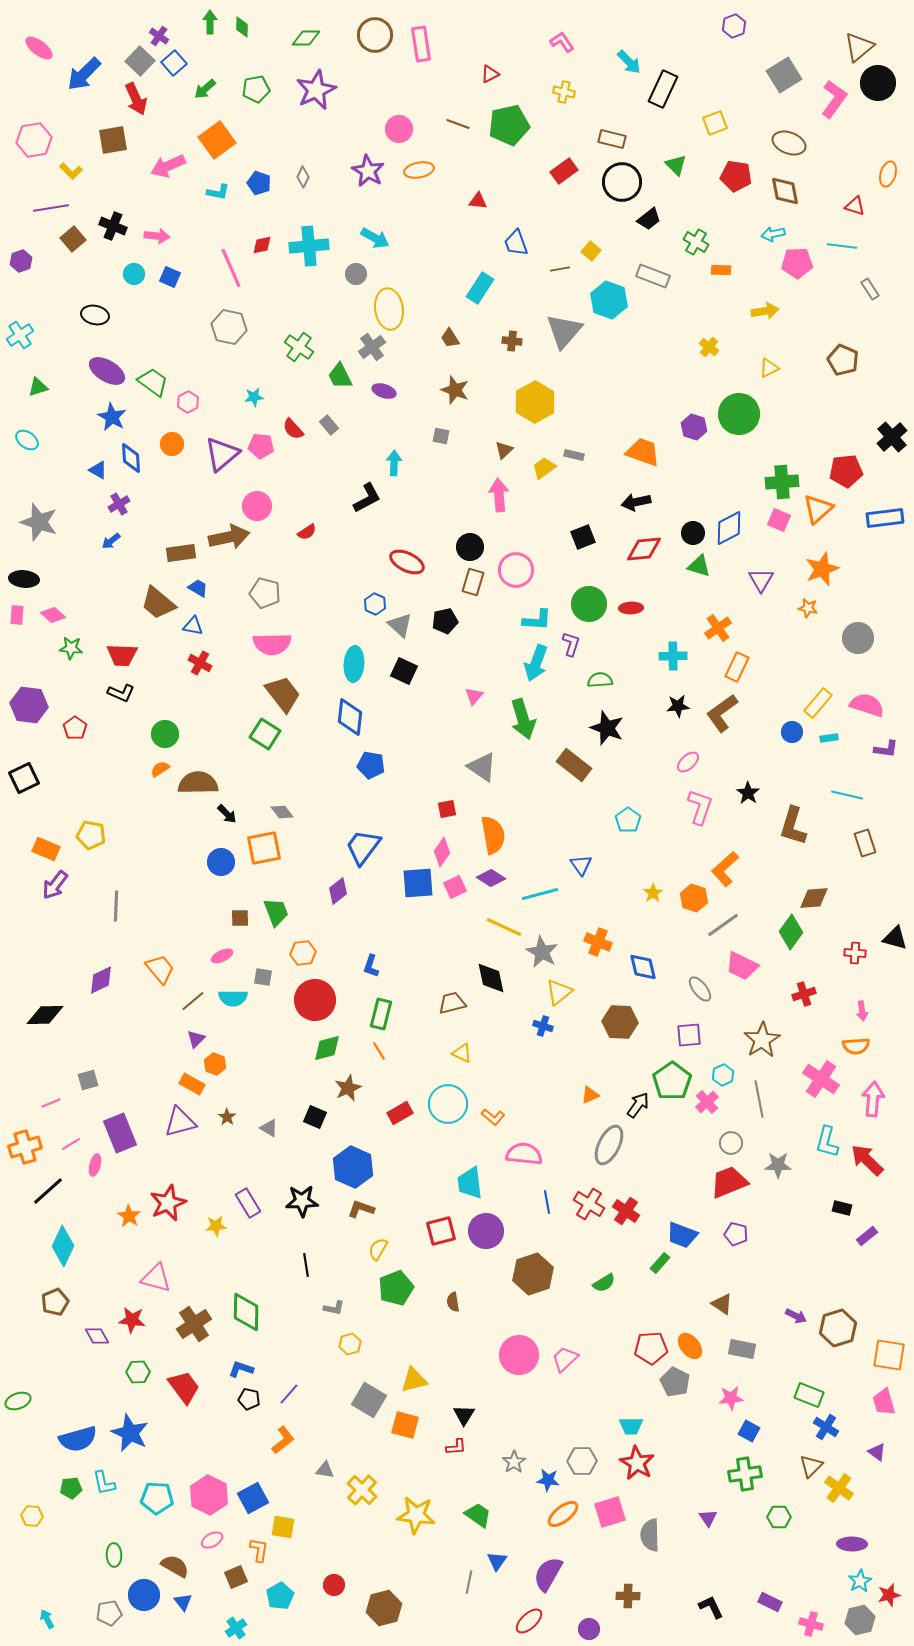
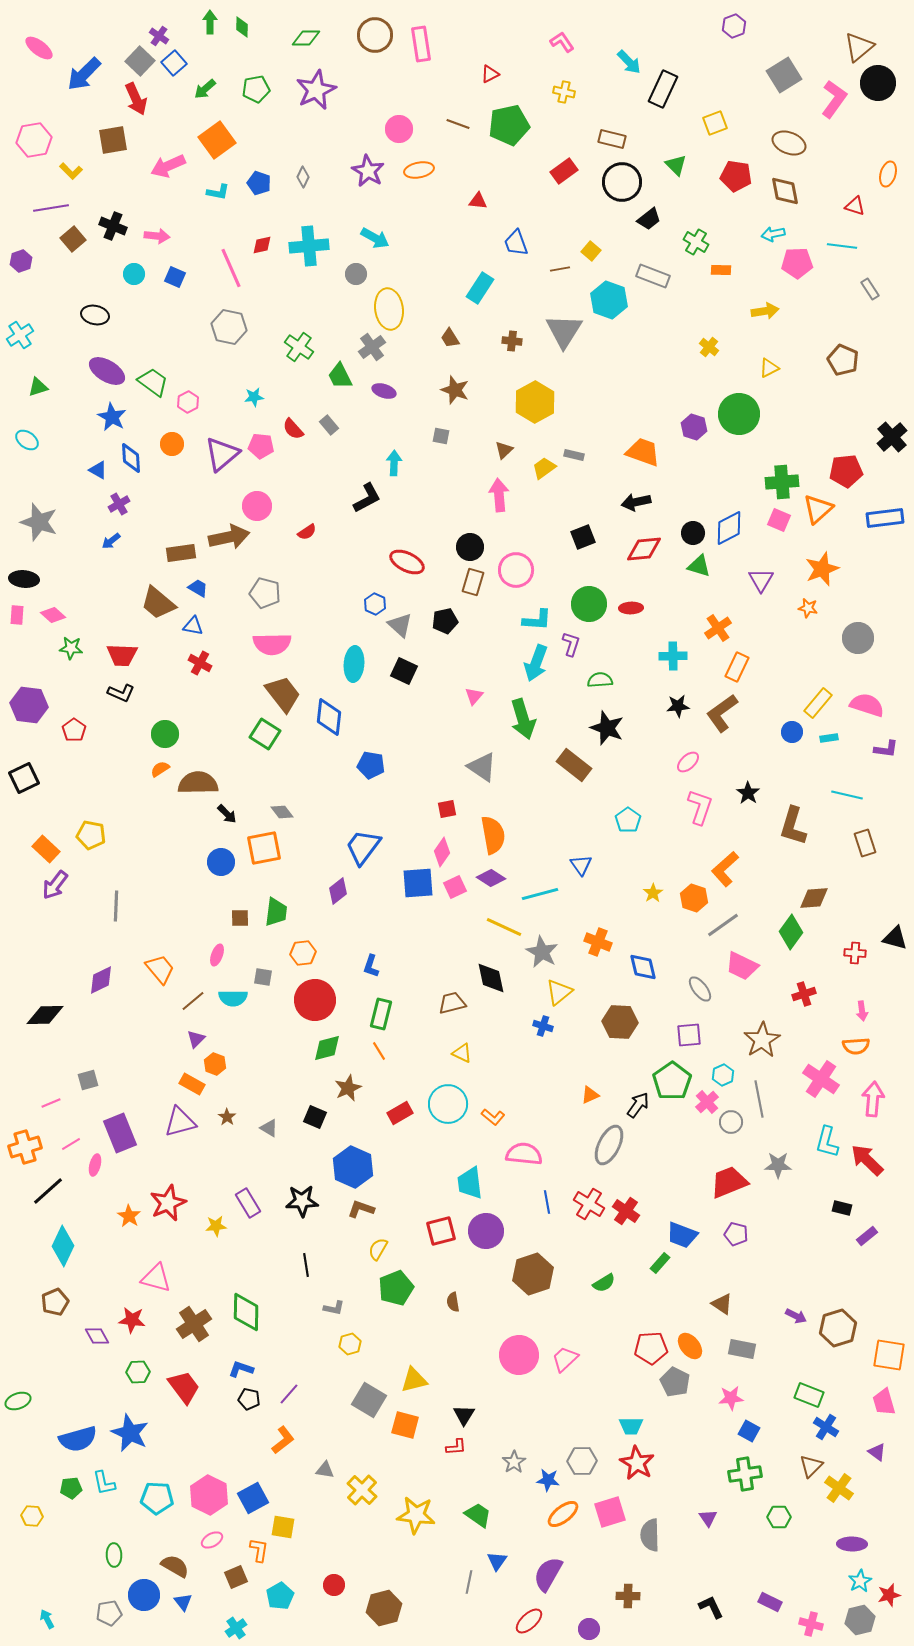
blue square at (170, 277): moved 5 px right
gray triangle at (564, 331): rotated 9 degrees counterclockwise
blue diamond at (350, 717): moved 21 px left
red pentagon at (75, 728): moved 1 px left, 2 px down
orange rectangle at (46, 849): rotated 20 degrees clockwise
green trapezoid at (276, 912): rotated 28 degrees clockwise
pink ellipse at (222, 956): moved 5 px left, 1 px up; rotated 45 degrees counterclockwise
gray circle at (731, 1143): moved 21 px up
